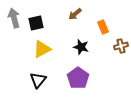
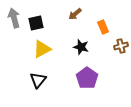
purple pentagon: moved 9 px right
